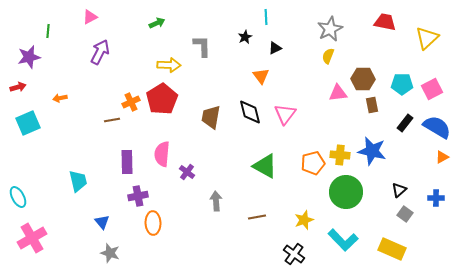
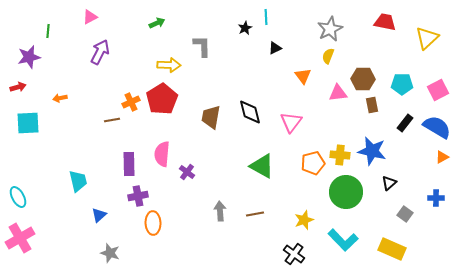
black star at (245, 37): moved 9 px up
orange triangle at (261, 76): moved 42 px right
pink square at (432, 89): moved 6 px right, 1 px down
pink triangle at (285, 114): moved 6 px right, 8 px down
cyan square at (28, 123): rotated 20 degrees clockwise
purple rectangle at (127, 162): moved 2 px right, 2 px down
green triangle at (265, 166): moved 3 px left
black triangle at (399, 190): moved 10 px left, 7 px up
gray arrow at (216, 201): moved 4 px right, 10 px down
brown line at (257, 217): moved 2 px left, 3 px up
blue triangle at (102, 222): moved 3 px left, 7 px up; rotated 28 degrees clockwise
pink cross at (32, 238): moved 12 px left
